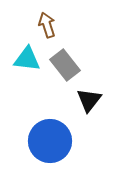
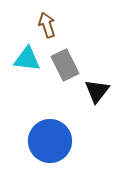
gray rectangle: rotated 12 degrees clockwise
black triangle: moved 8 px right, 9 px up
